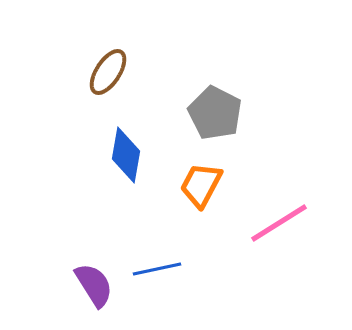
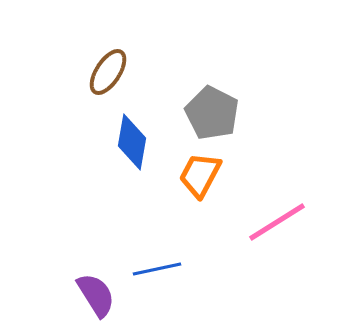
gray pentagon: moved 3 px left
blue diamond: moved 6 px right, 13 px up
orange trapezoid: moved 1 px left, 10 px up
pink line: moved 2 px left, 1 px up
purple semicircle: moved 2 px right, 10 px down
